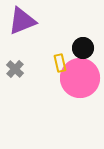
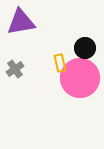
purple triangle: moved 1 px left, 1 px down; rotated 12 degrees clockwise
black circle: moved 2 px right
gray cross: rotated 12 degrees clockwise
